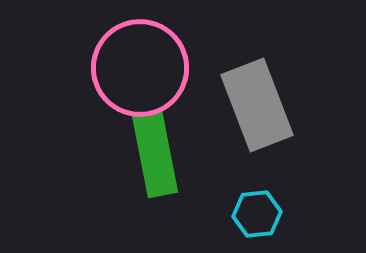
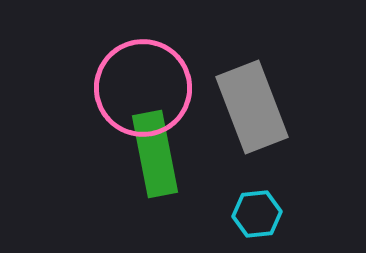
pink circle: moved 3 px right, 20 px down
gray rectangle: moved 5 px left, 2 px down
